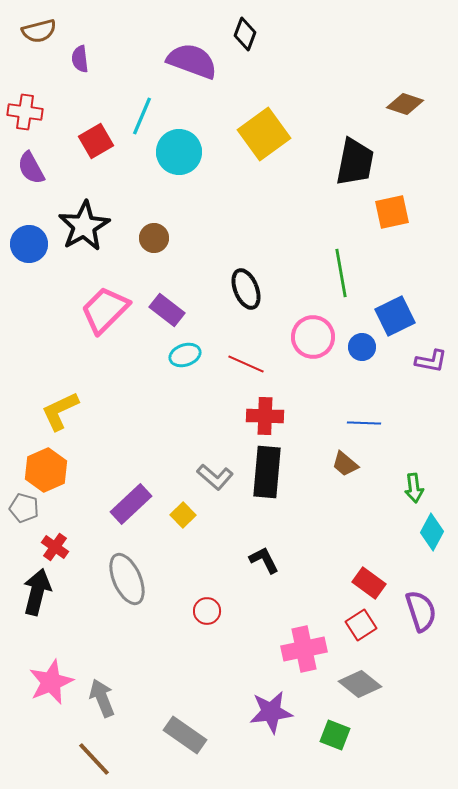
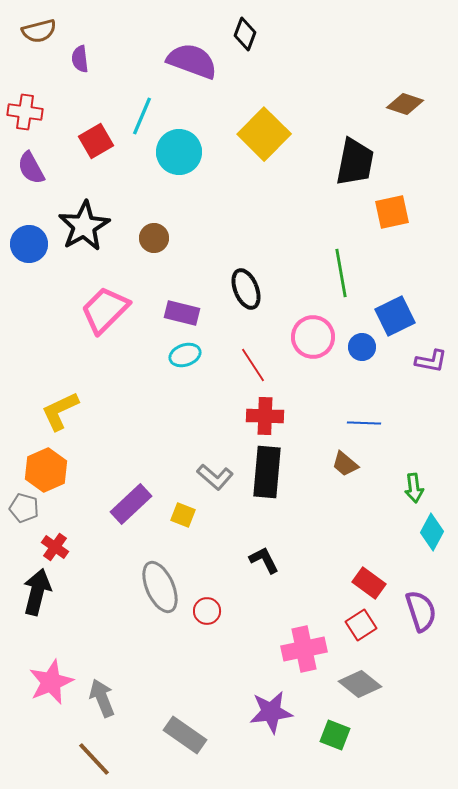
yellow square at (264, 134): rotated 9 degrees counterclockwise
purple rectangle at (167, 310): moved 15 px right, 3 px down; rotated 24 degrees counterclockwise
red line at (246, 364): moved 7 px right, 1 px down; rotated 33 degrees clockwise
yellow square at (183, 515): rotated 25 degrees counterclockwise
gray ellipse at (127, 579): moved 33 px right, 8 px down
